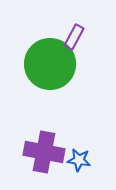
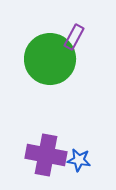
green circle: moved 5 px up
purple cross: moved 2 px right, 3 px down
